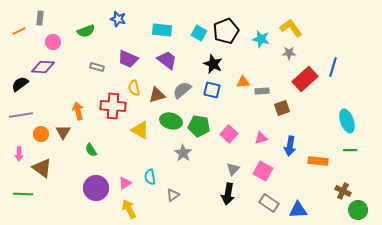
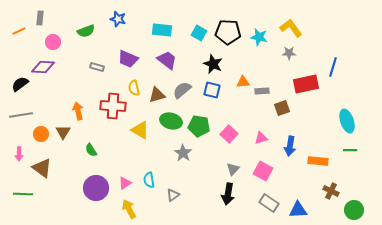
black pentagon at (226, 31): moved 2 px right, 1 px down; rotated 25 degrees clockwise
cyan star at (261, 39): moved 2 px left, 2 px up
red rectangle at (305, 79): moved 1 px right, 5 px down; rotated 30 degrees clockwise
cyan semicircle at (150, 177): moved 1 px left, 3 px down
brown cross at (343, 191): moved 12 px left
green circle at (358, 210): moved 4 px left
